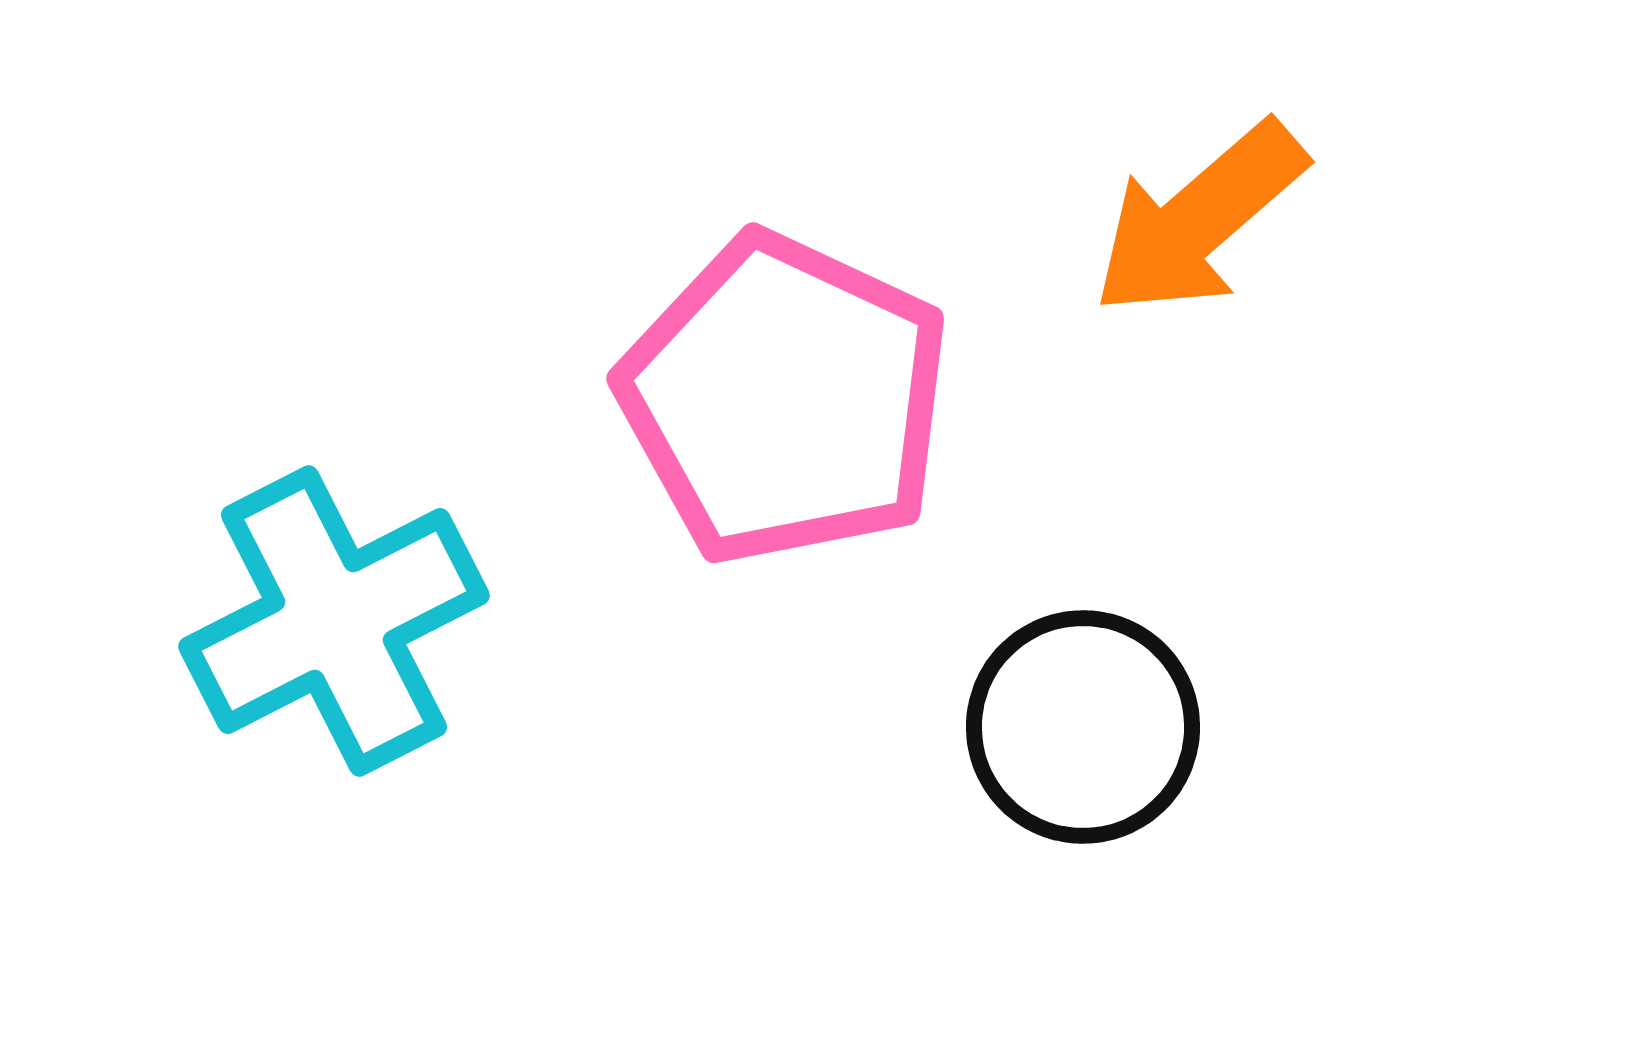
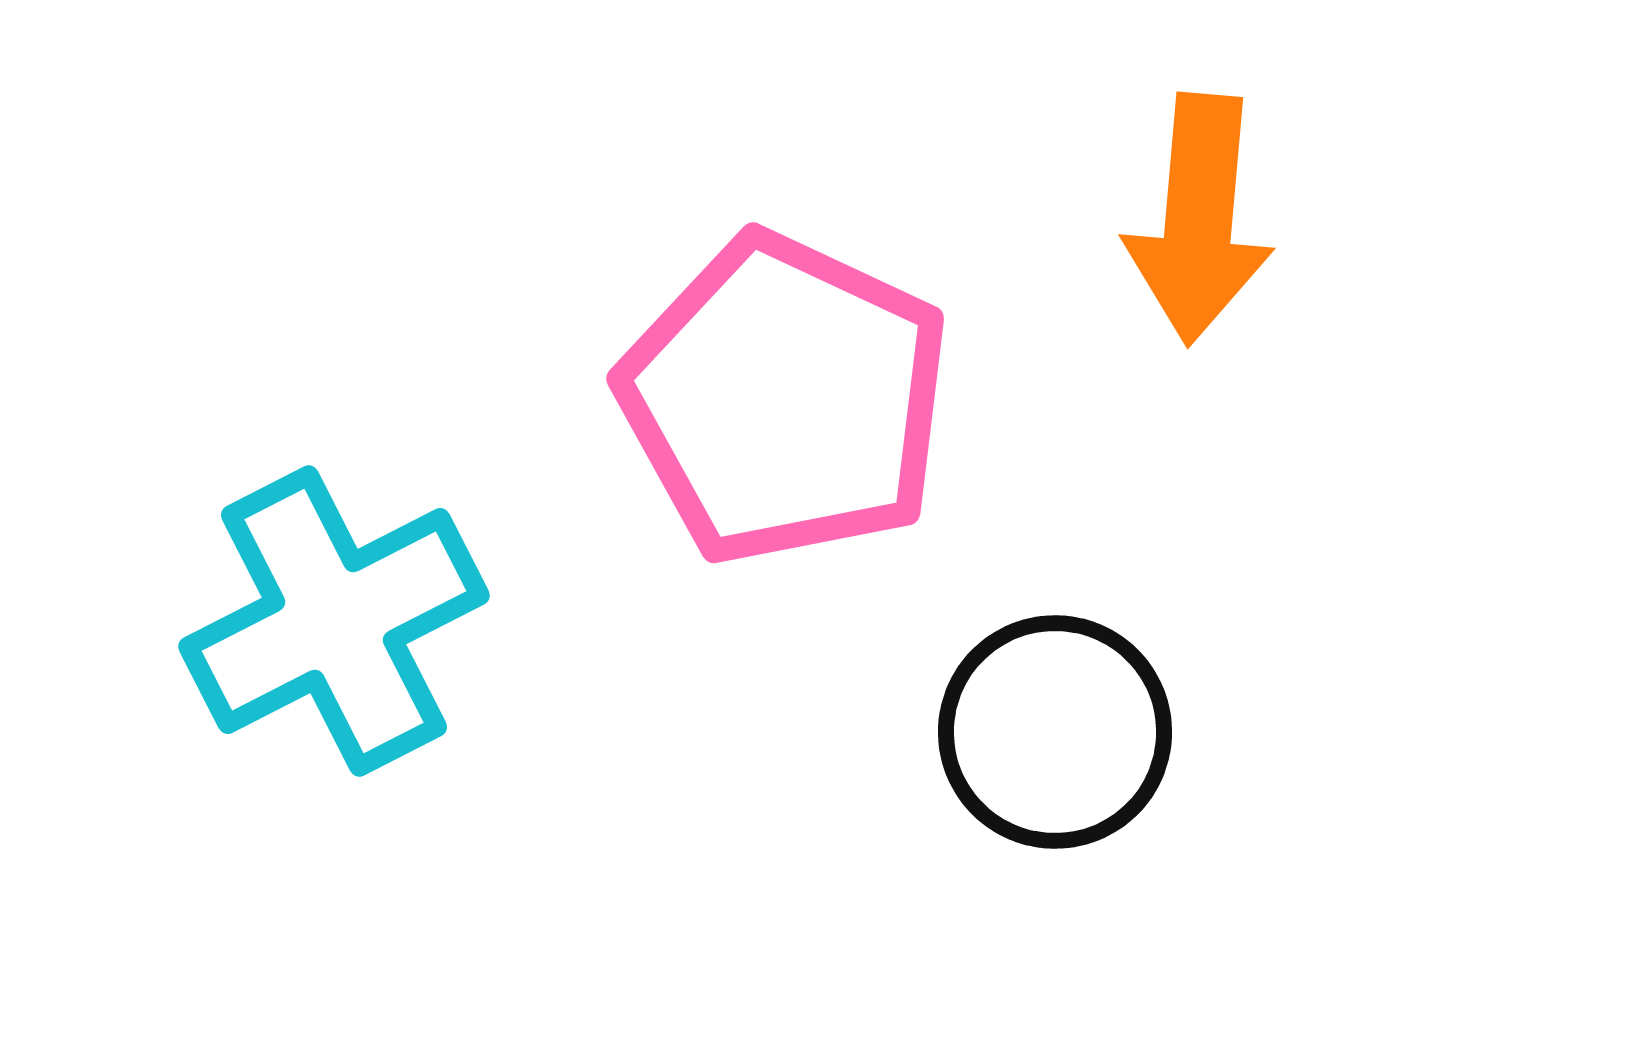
orange arrow: rotated 44 degrees counterclockwise
black circle: moved 28 px left, 5 px down
